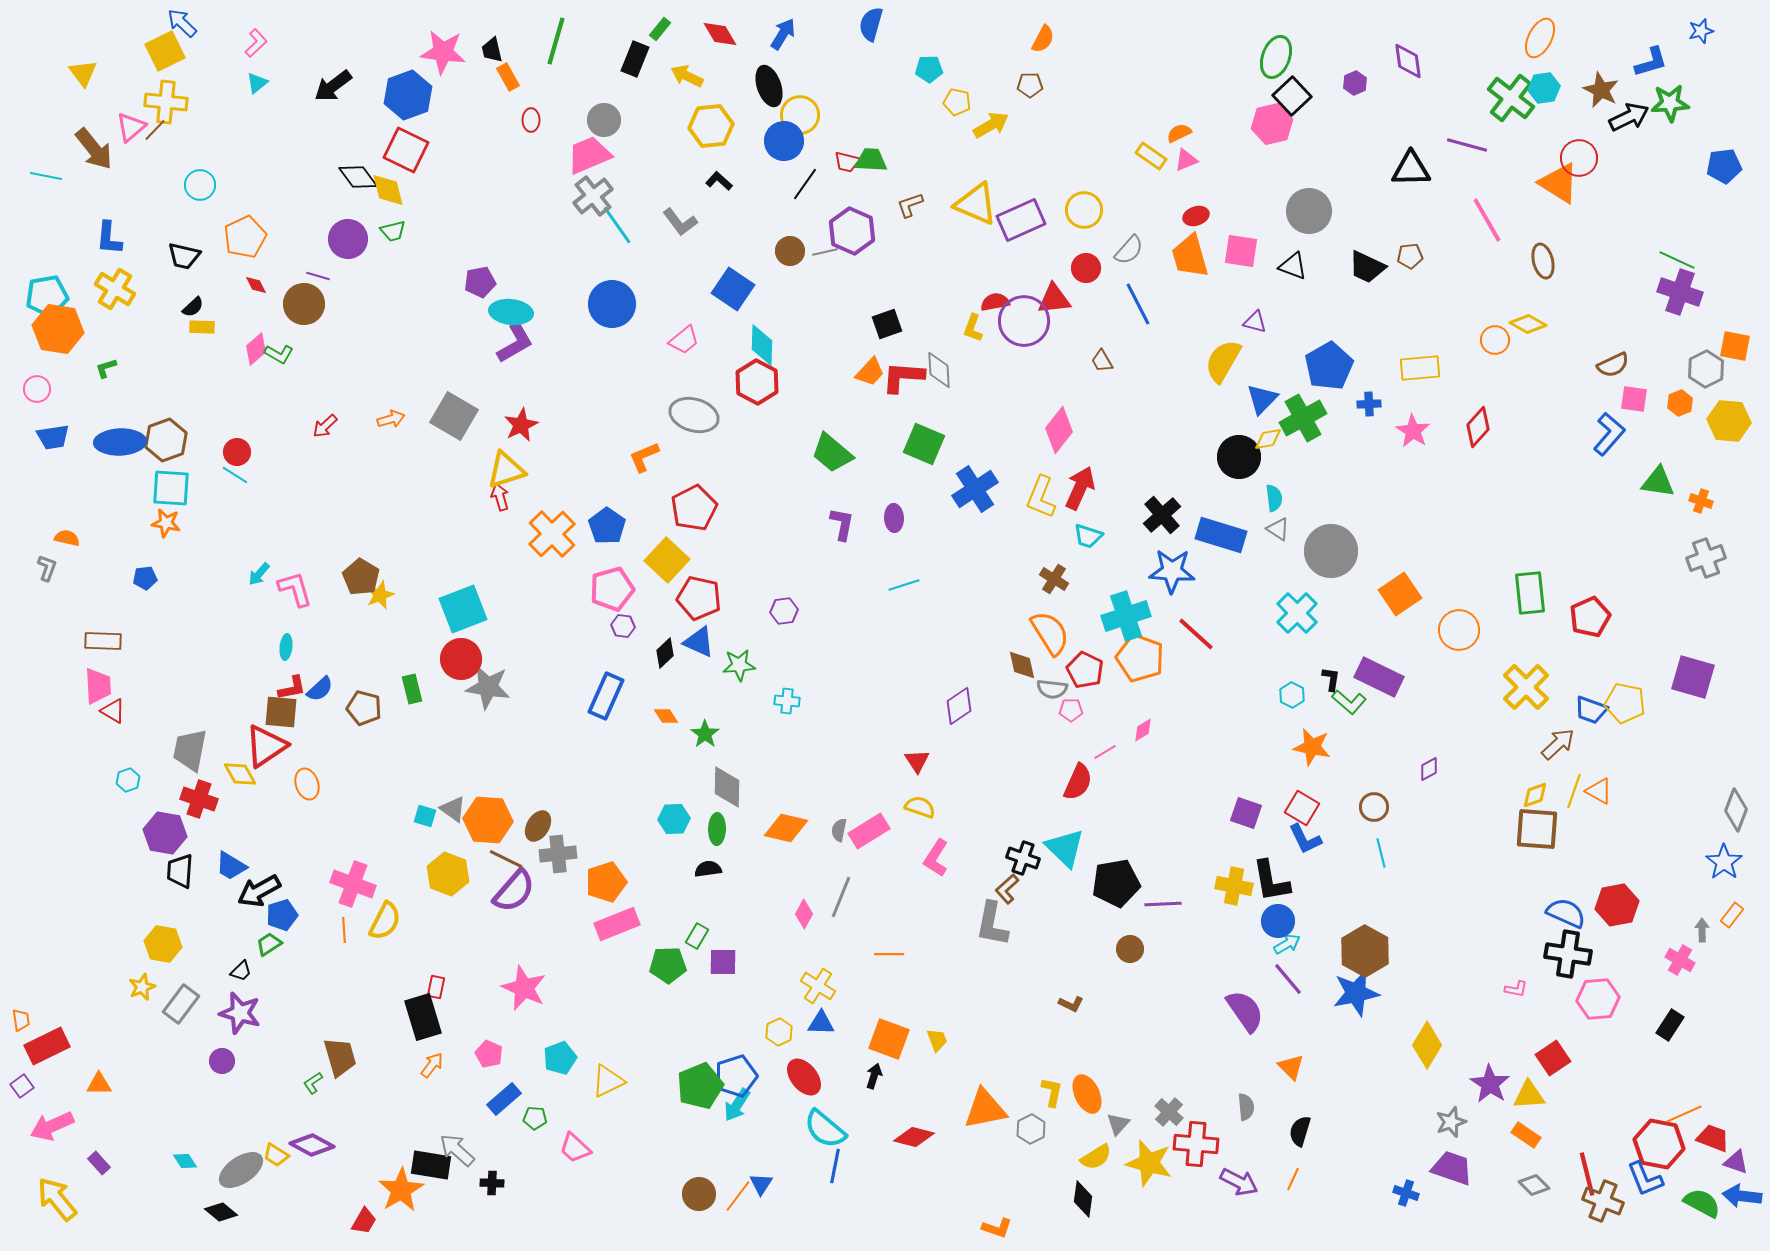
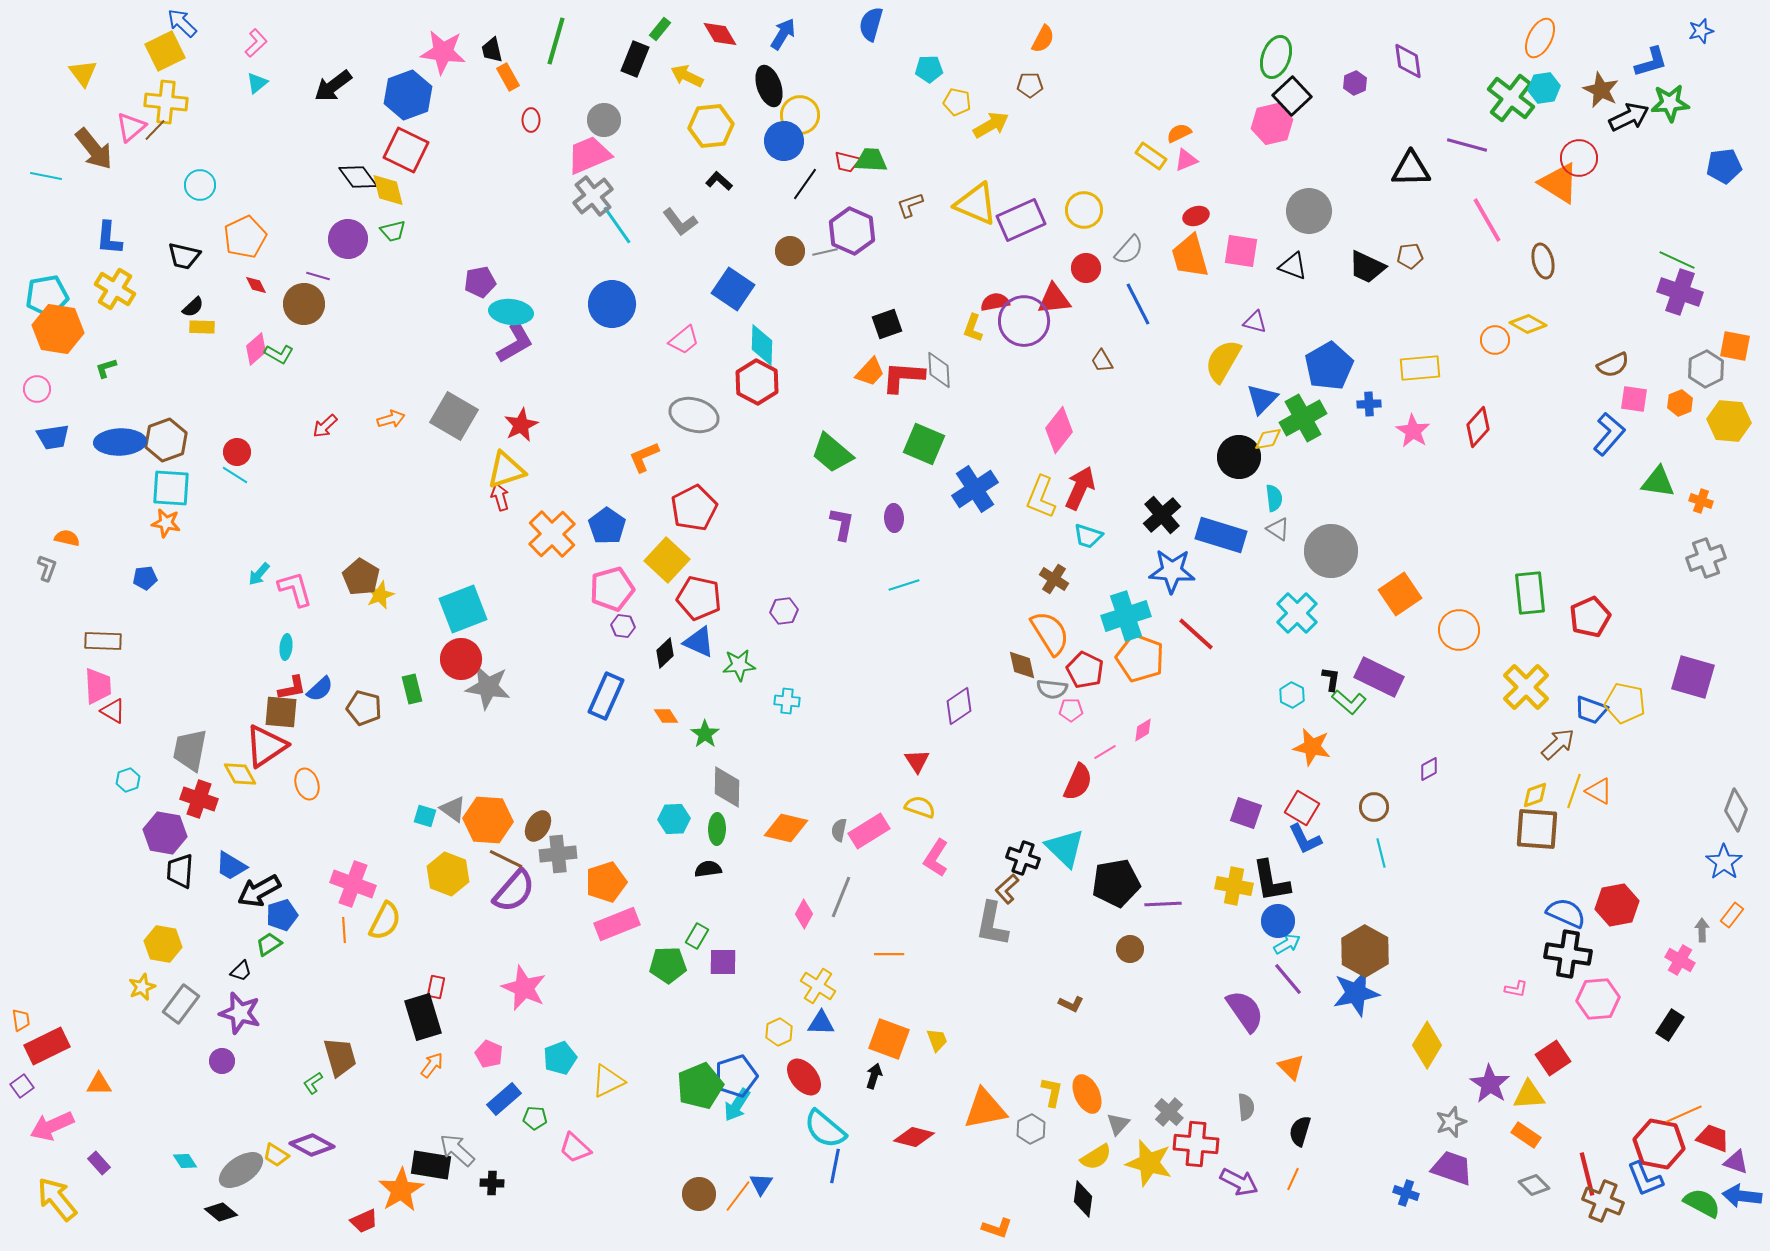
red trapezoid at (364, 1221): rotated 36 degrees clockwise
